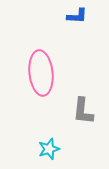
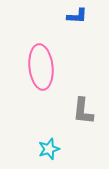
pink ellipse: moved 6 px up
